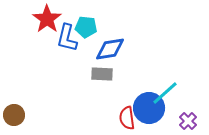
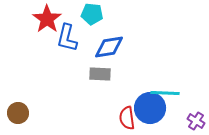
cyan pentagon: moved 6 px right, 13 px up
blue diamond: moved 1 px left, 2 px up
gray rectangle: moved 2 px left
cyan line: rotated 44 degrees clockwise
blue circle: moved 1 px right
brown circle: moved 4 px right, 2 px up
purple cross: moved 8 px right; rotated 12 degrees counterclockwise
